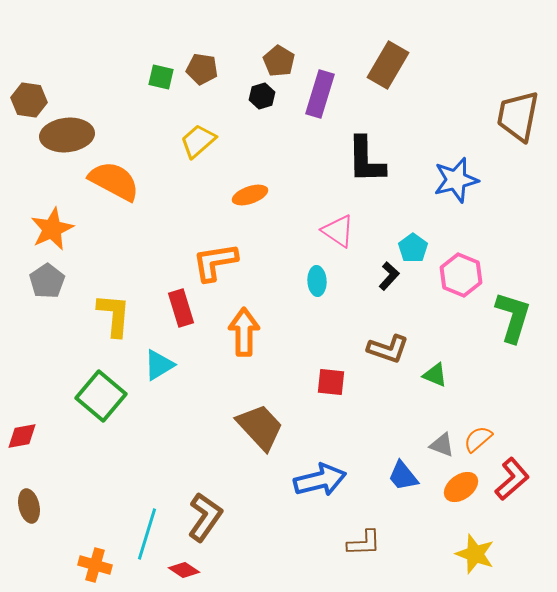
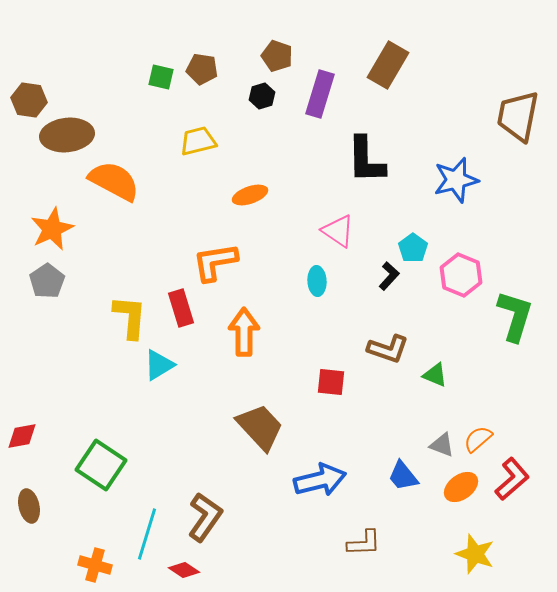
brown pentagon at (279, 61): moved 2 px left, 5 px up; rotated 12 degrees counterclockwise
yellow trapezoid at (198, 141): rotated 27 degrees clockwise
yellow L-shape at (114, 315): moved 16 px right, 2 px down
green L-shape at (513, 317): moved 2 px right, 1 px up
green square at (101, 396): moved 69 px down; rotated 6 degrees counterclockwise
